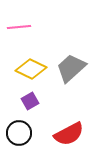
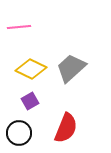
red semicircle: moved 3 px left, 6 px up; rotated 40 degrees counterclockwise
